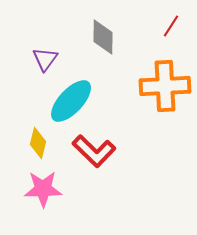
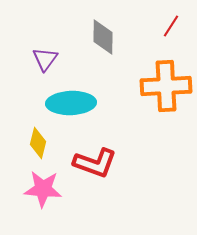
orange cross: moved 1 px right
cyan ellipse: moved 2 px down; rotated 45 degrees clockwise
red L-shape: moved 1 px right, 12 px down; rotated 24 degrees counterclockwise
pink star: rotated 6 degrees clockwise
